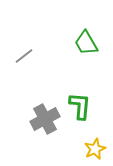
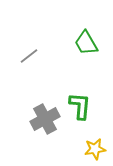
gray line: moved 5 px right
yellow star: rotated 15 degrees clockwise
